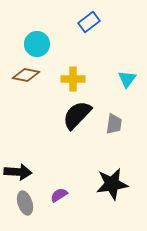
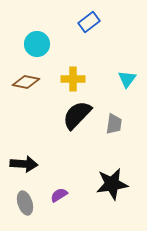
brown diamond: moved 7 px down
black arrow: moved 6 px right, 8 px up
